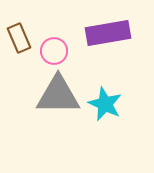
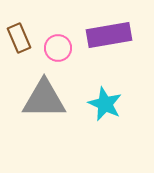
purple rectangle: moved 1 px right, 2 px down
pink circle: moved 4 px right, 3 px up
gray triangle: moved 14 px left, 4 px down
